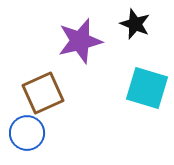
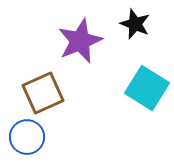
purple star: rotated 9 degrees counterclockwise
cyan square: rotated 15 degrees clockwise
blue circle: moved 4 px down
